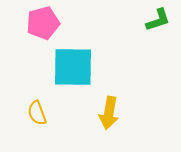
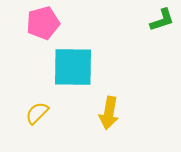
green L-shape: moved 4 px right
yellow semicircle: rotated 65 degrees clockwise
